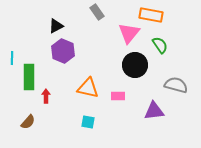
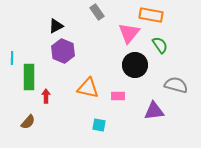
cyan square: moved 11 px right, 3 px down
